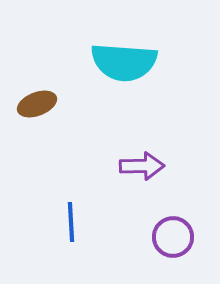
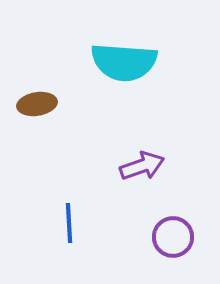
brown ellipse: rotated 12 degrees clockwise
purple arrow: rotated 18 degrees counterclockwise
blue line: moved 2 px left, 1 px down
